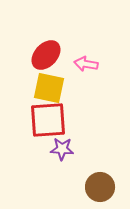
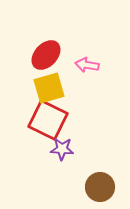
pink arrow: moved 1 px right, 1 px down
yellow square: rotated 28 degrees counterclockwise
red square: rotated 30 degrees clockwise
